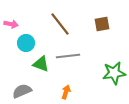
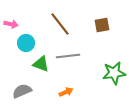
brown square: moved 1 px down
orange arrow: rotated 48 degrees clockwise
